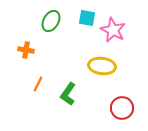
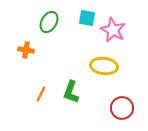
green ellipse: moved 2 px left, 1 px down
yellow ellipse: moved 2 px right
orange line: moved 3 px right, 10 px down
green L-shape: moved 3 px right, 2 px up; rotated 15 degrees counterclockwise
